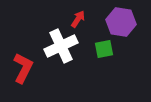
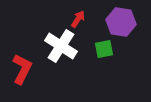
white cross: rotated 32 degrees counterclockwise
red L-shape: moved 1 px left, 1 px down
